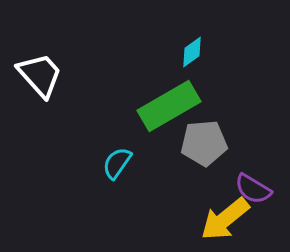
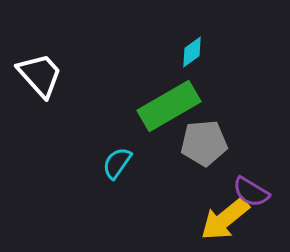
purple semicircle: moved 2 px left, 3 px down
